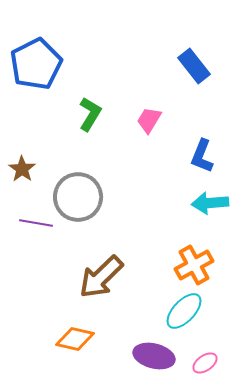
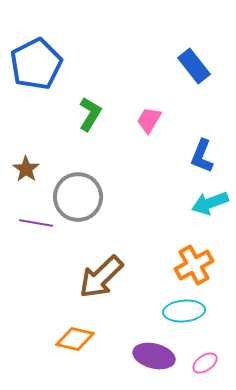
brown star: moved 4 px right
cyan arrow: rotated 15 degrees counterclockwise
cyan ellipse: rotated 42 degrees clockwise
